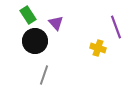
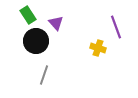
black circle: moved 1 px right
